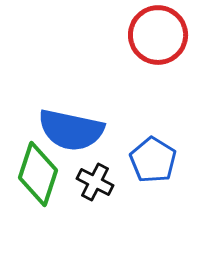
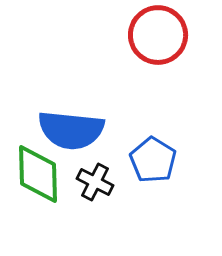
blue semicircle: rotated 6 degrees counterclockwise
green diamond: rotated 20 degrees counterclockwise
